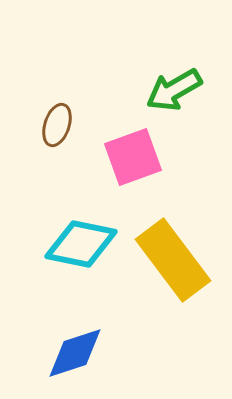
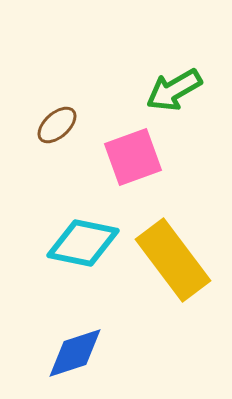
brown ellipse: rotated 30 degrees clockwise
cyan diamond: moved 2 px right, 1 px up
